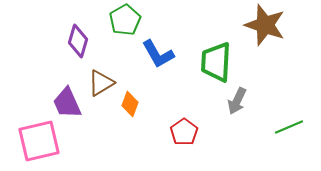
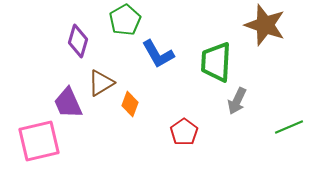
purple trapezoid: moved 1 px right
